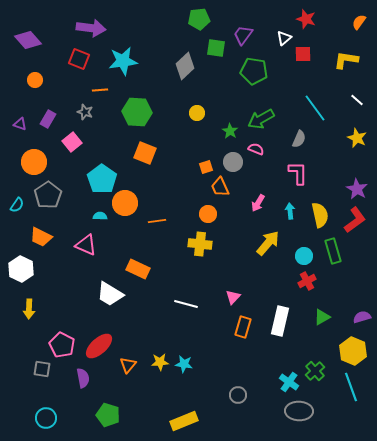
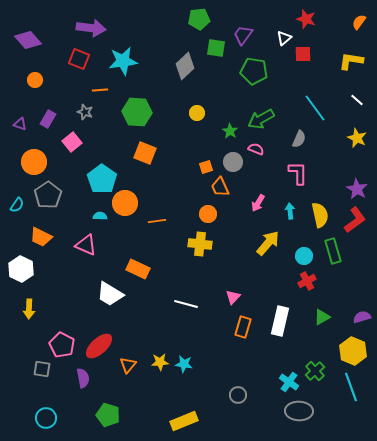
yellow L-shape at (346, 60): moved 5 px right, 1 px down
